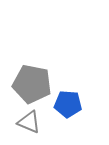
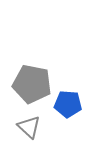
gray triangle: moved 5 px down; rotated 20 degrees clockwise
